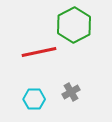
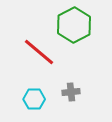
red line: rotated 52 degrees clockwise
gray cross: rotated 24 degrees clockwise
